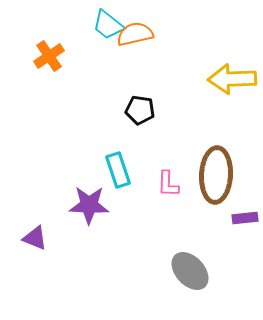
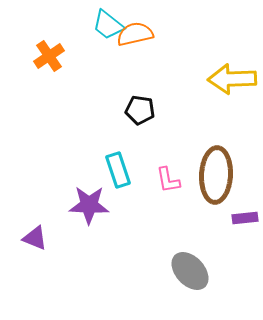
pink L-shape: moved 4 px up; rotated 12 degrees counterclockwise
